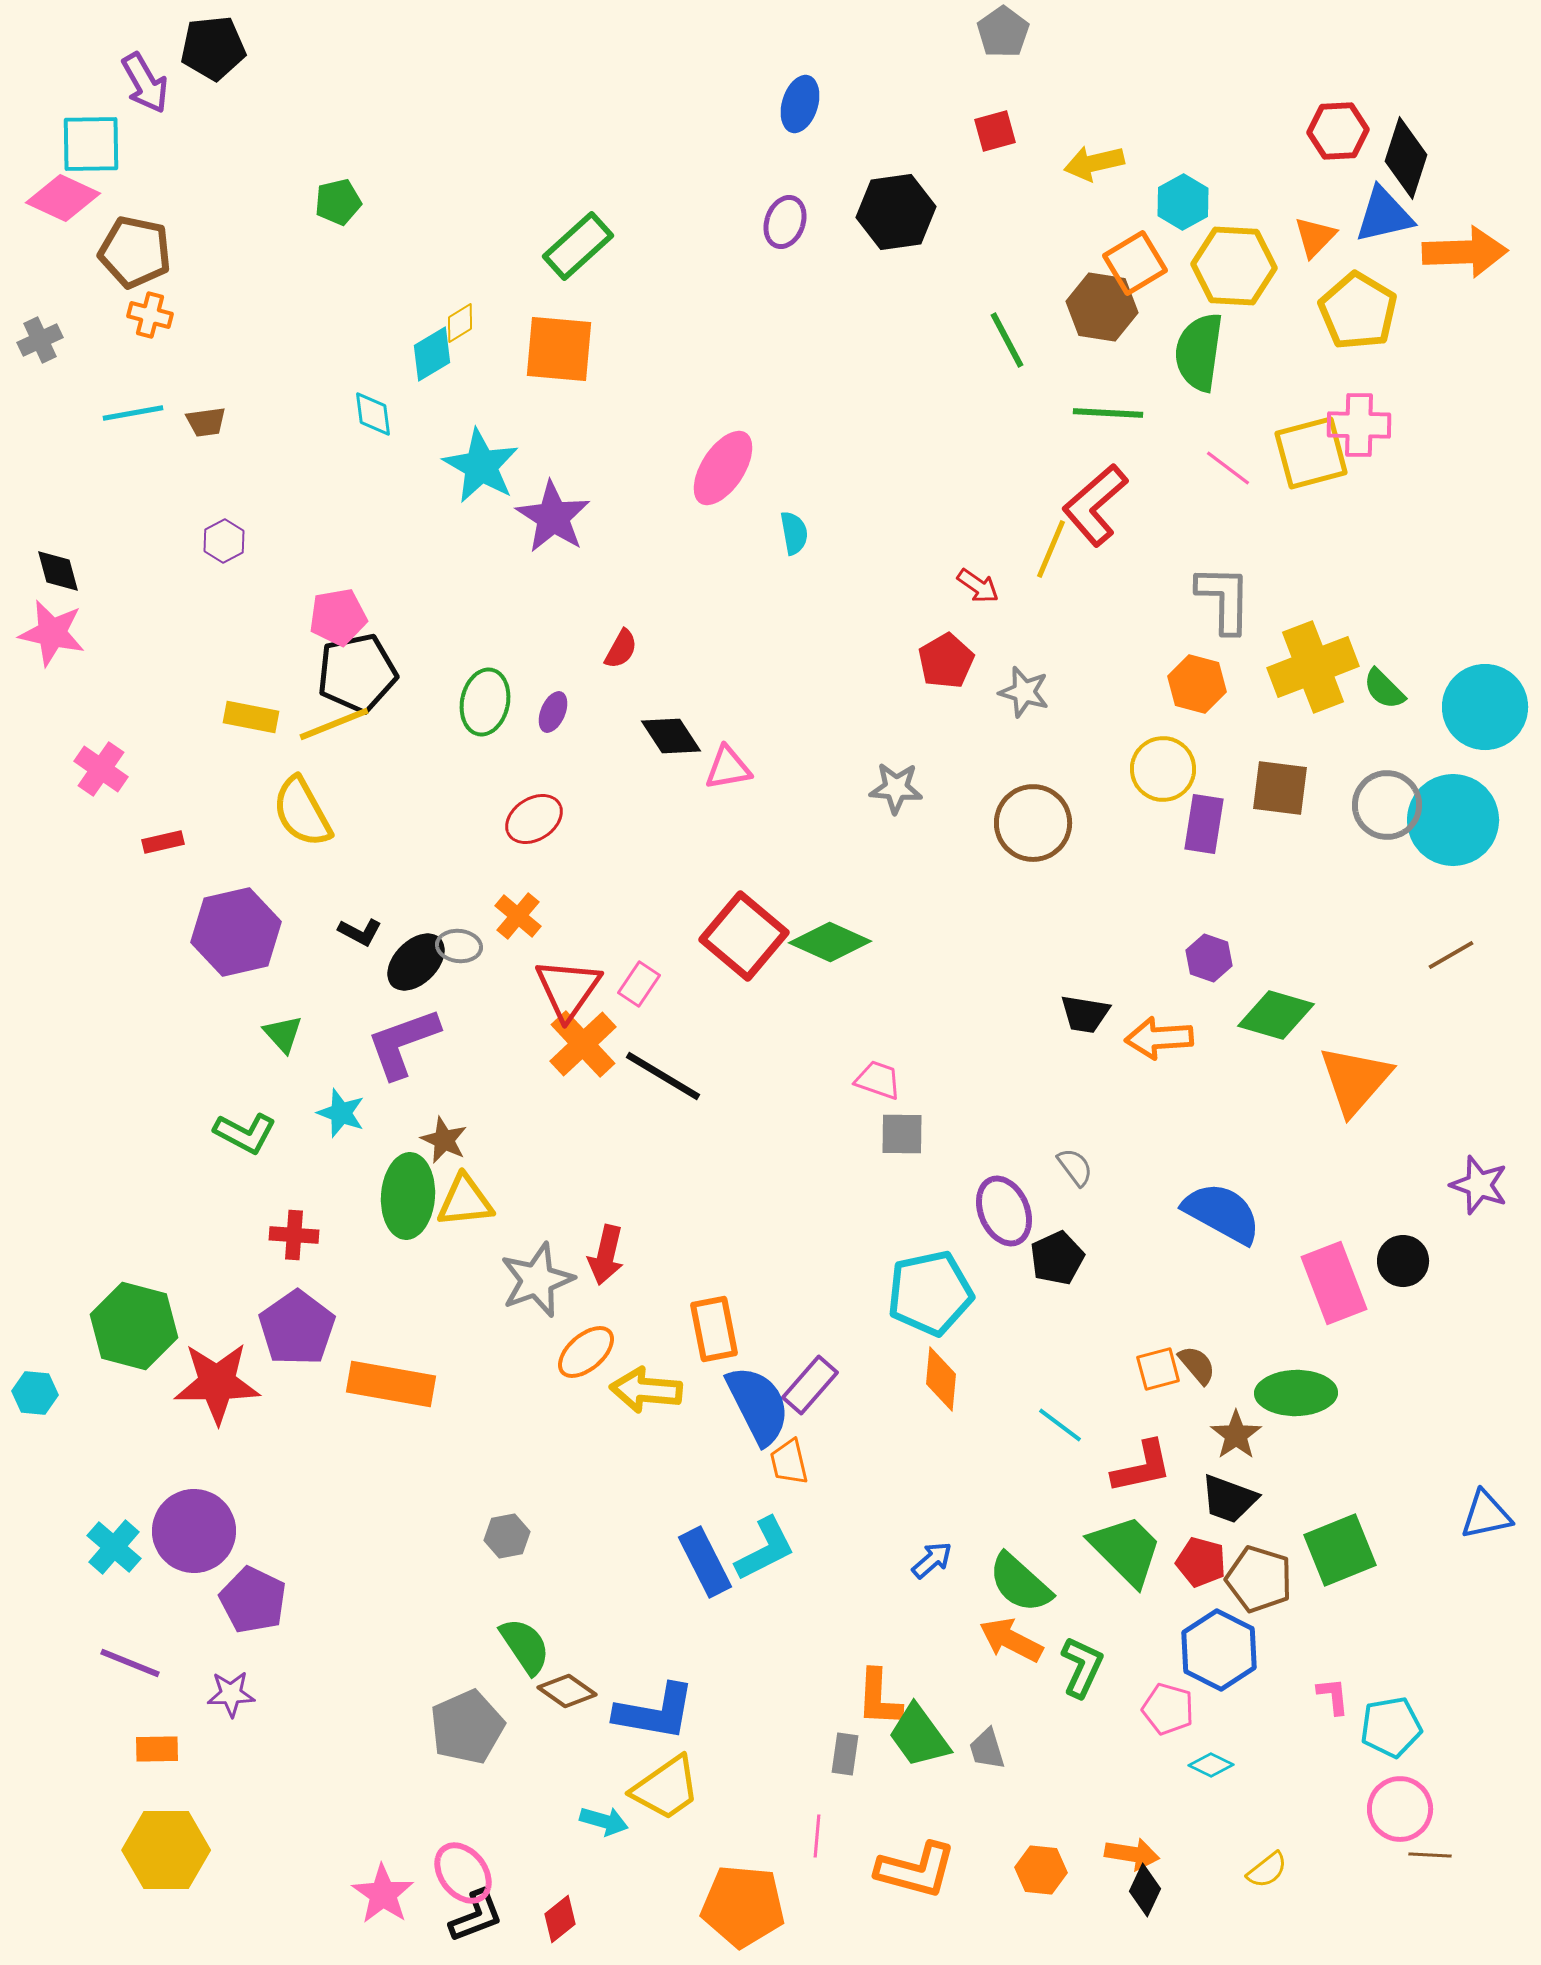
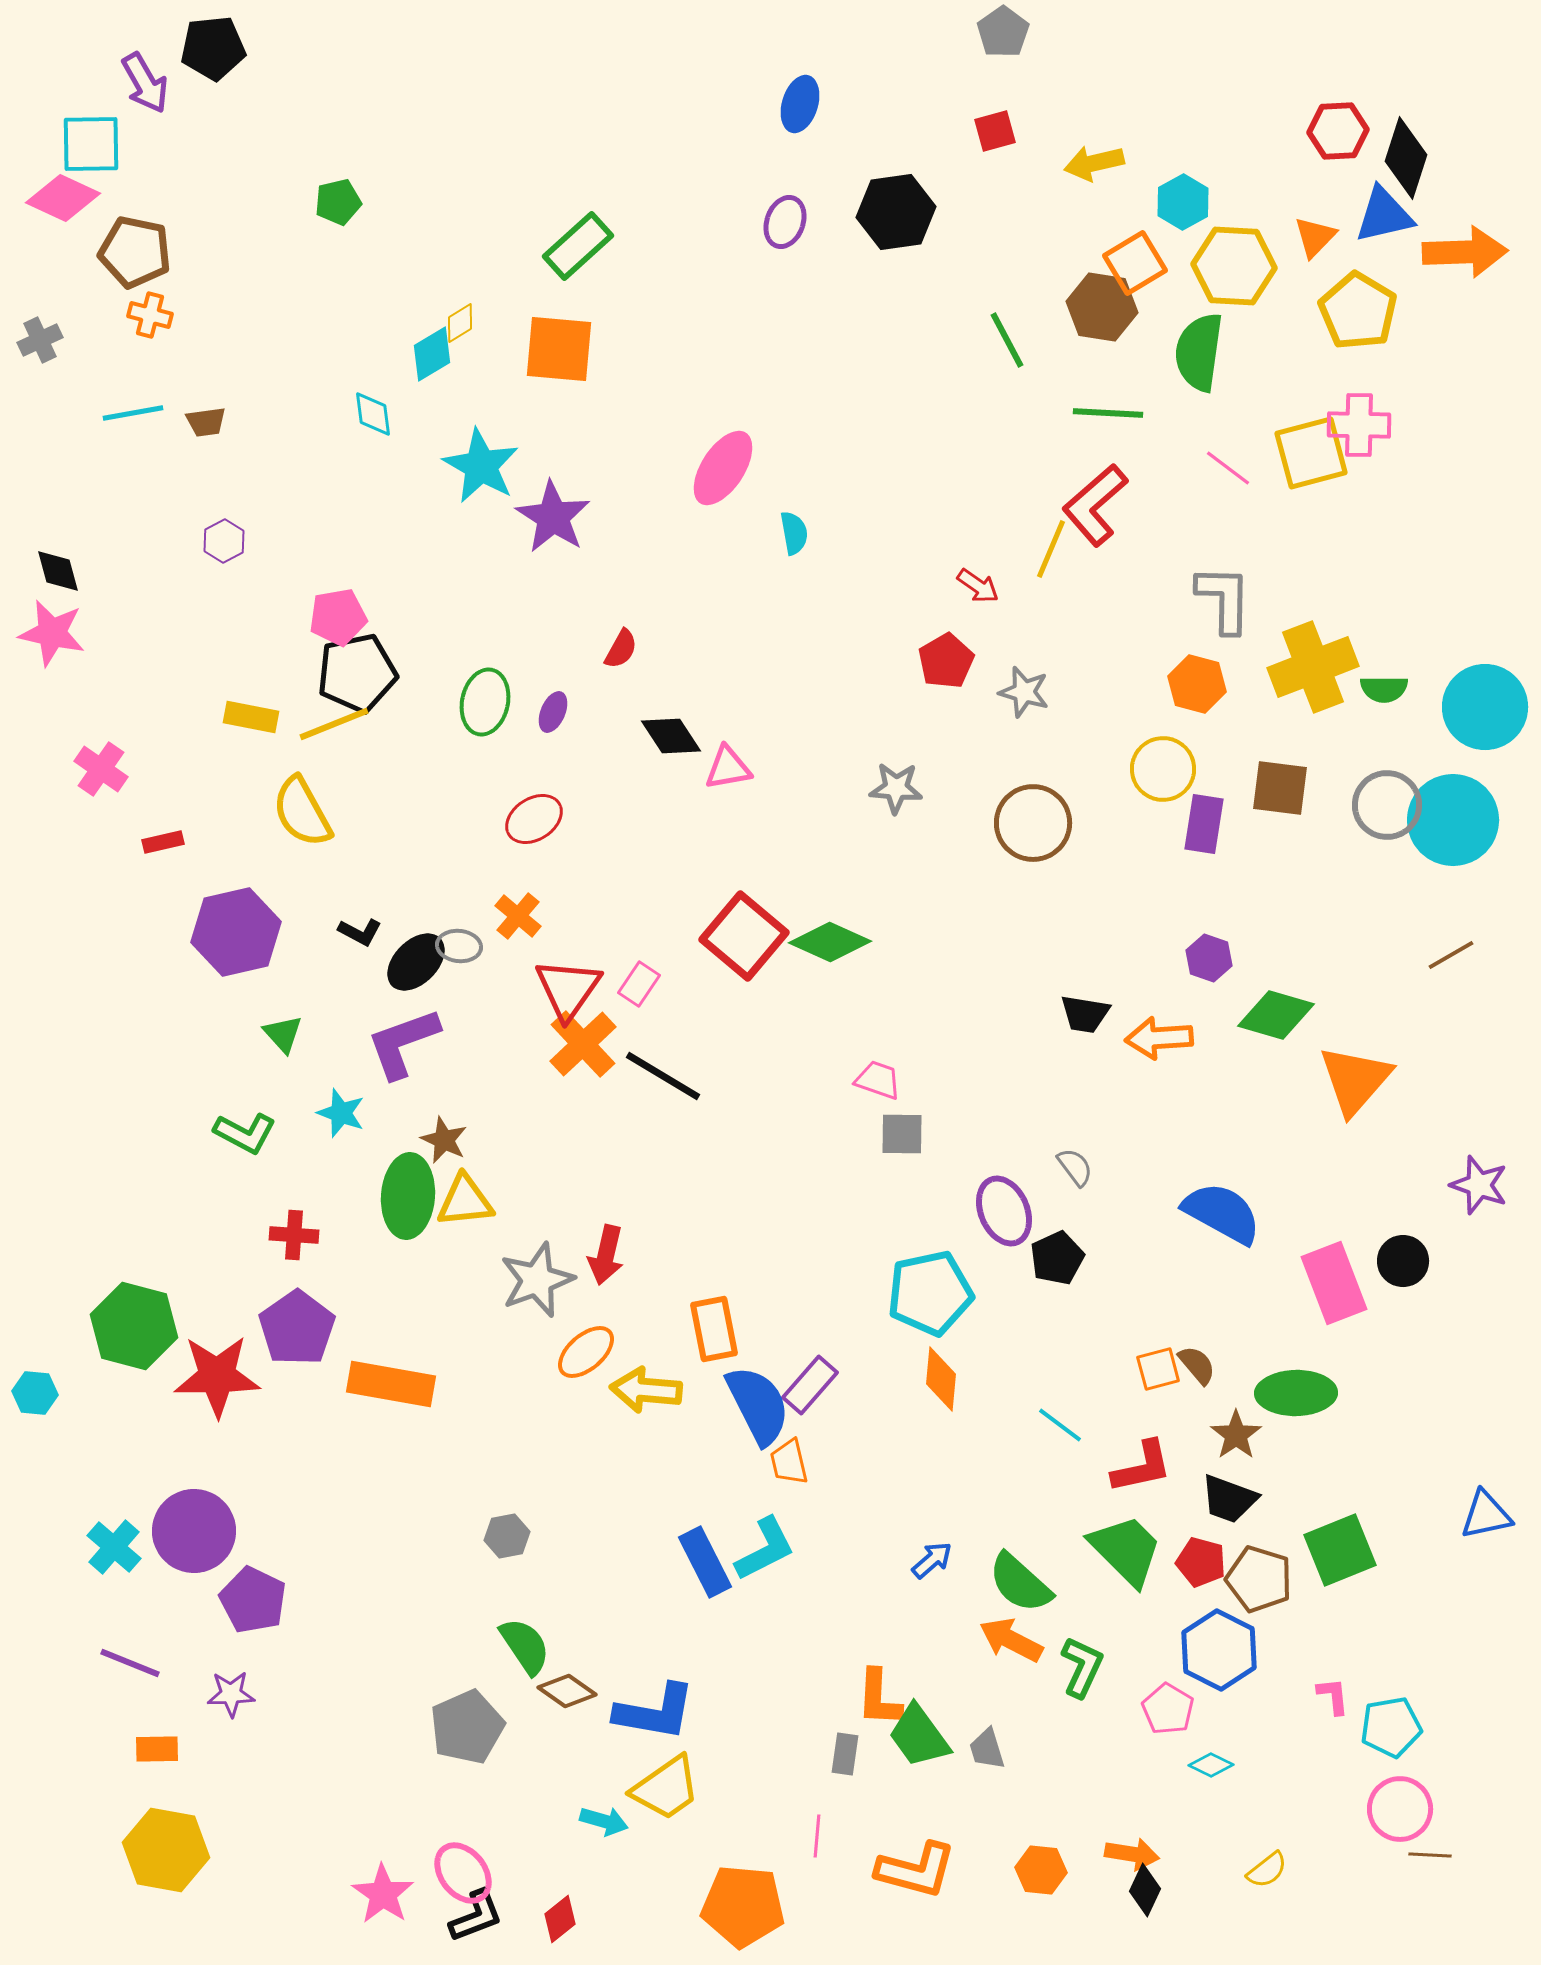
green semicircle at (1384, 689): rotated 45 degrees counterclockwise
red star at (217, 1383): moved 7 px up
pink pentagon at (1168, 1709): rotated 15 degrees clockwise
yellow hexagon at (166, 1850): rotated 10 degrees clockwise
